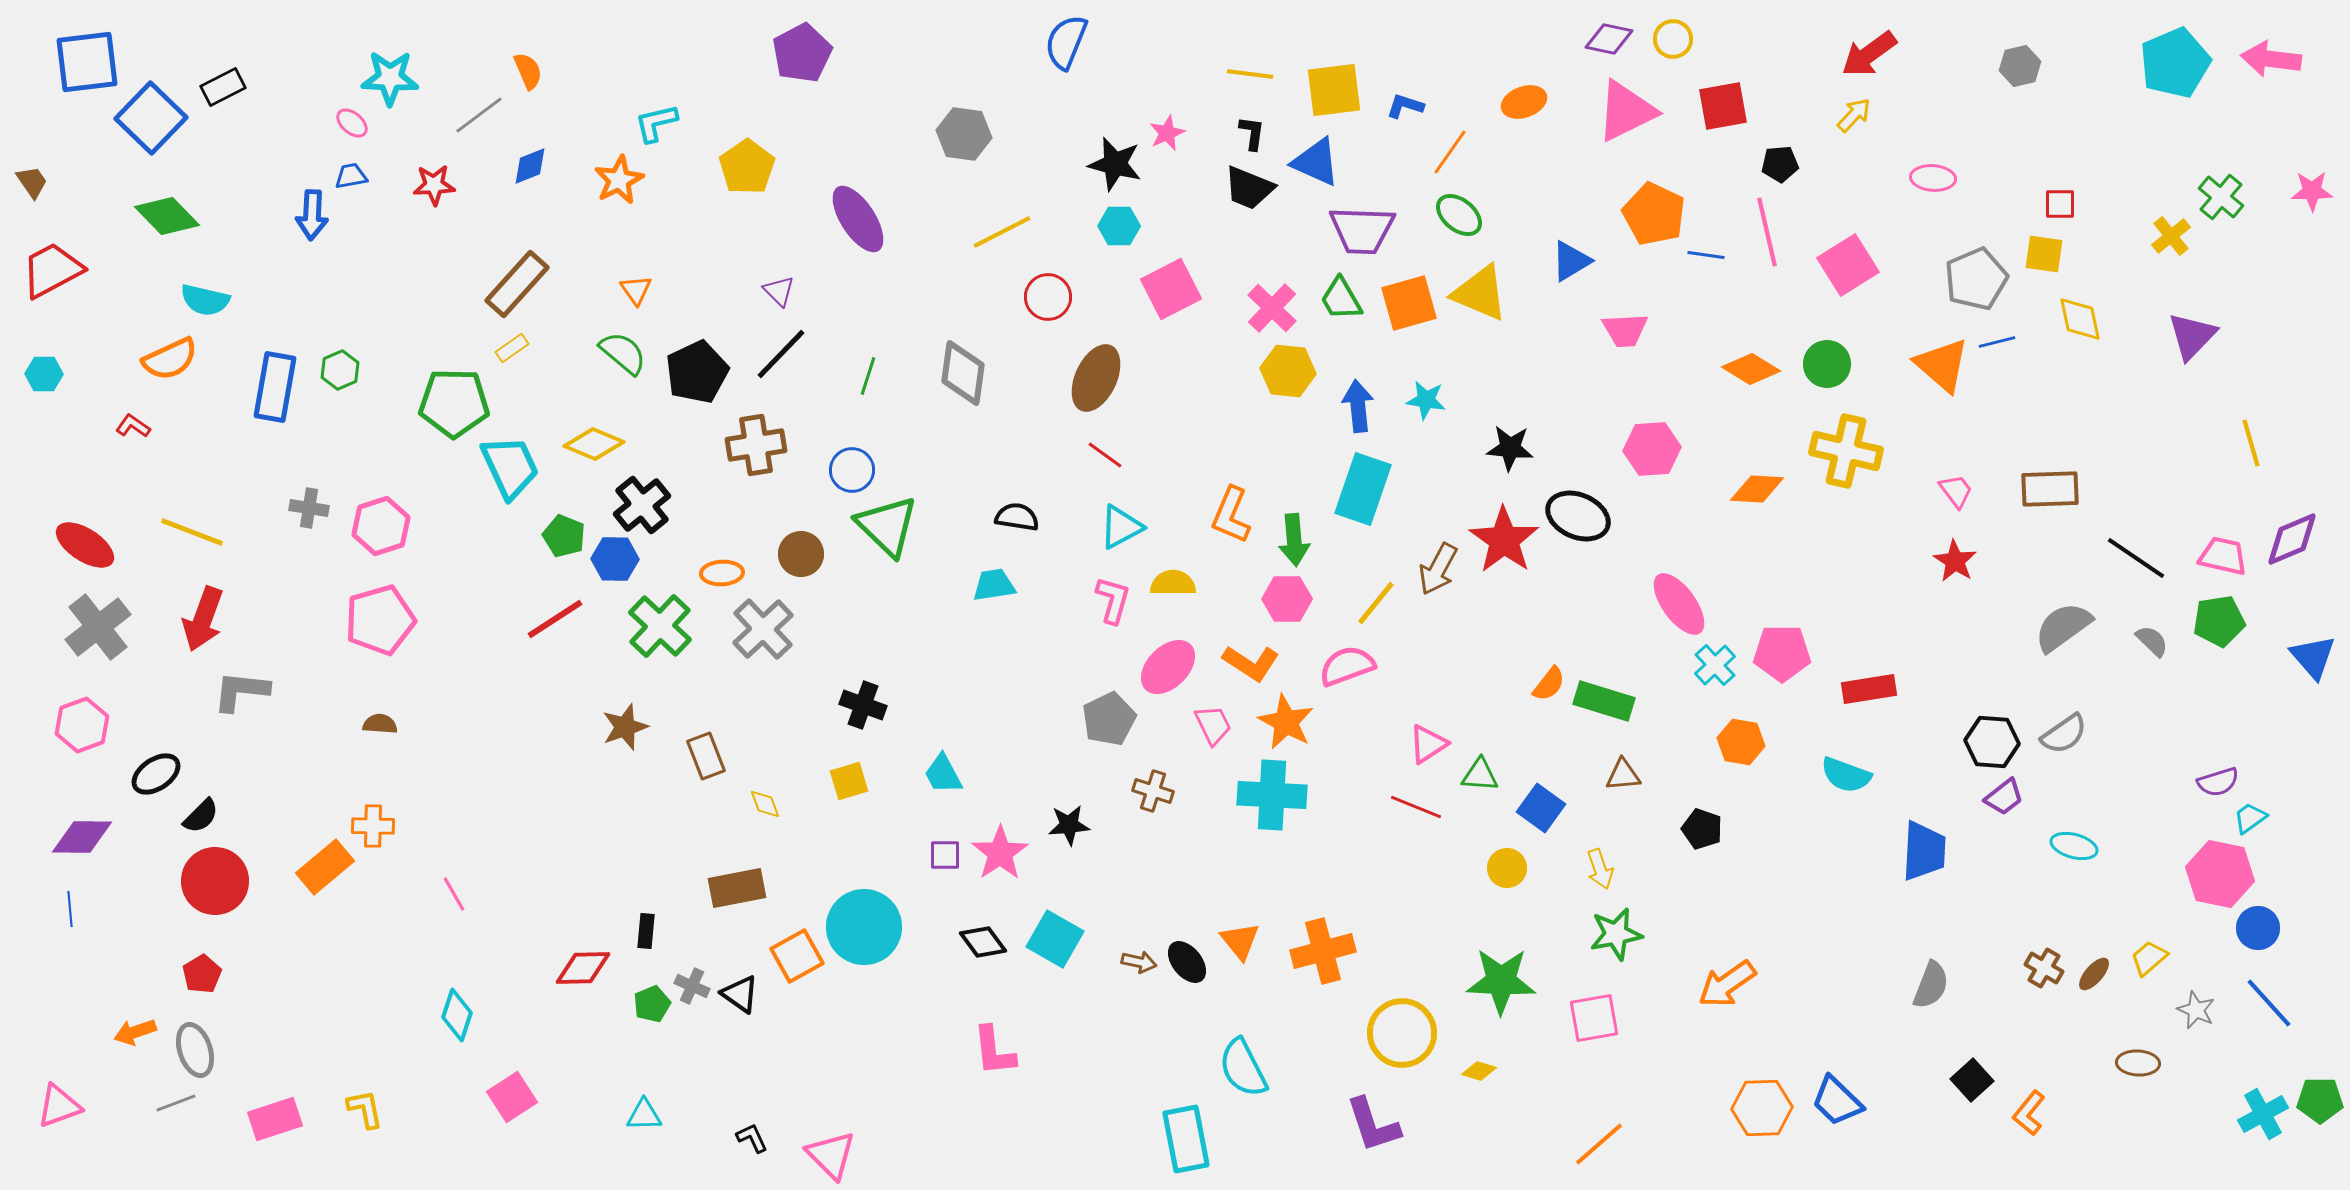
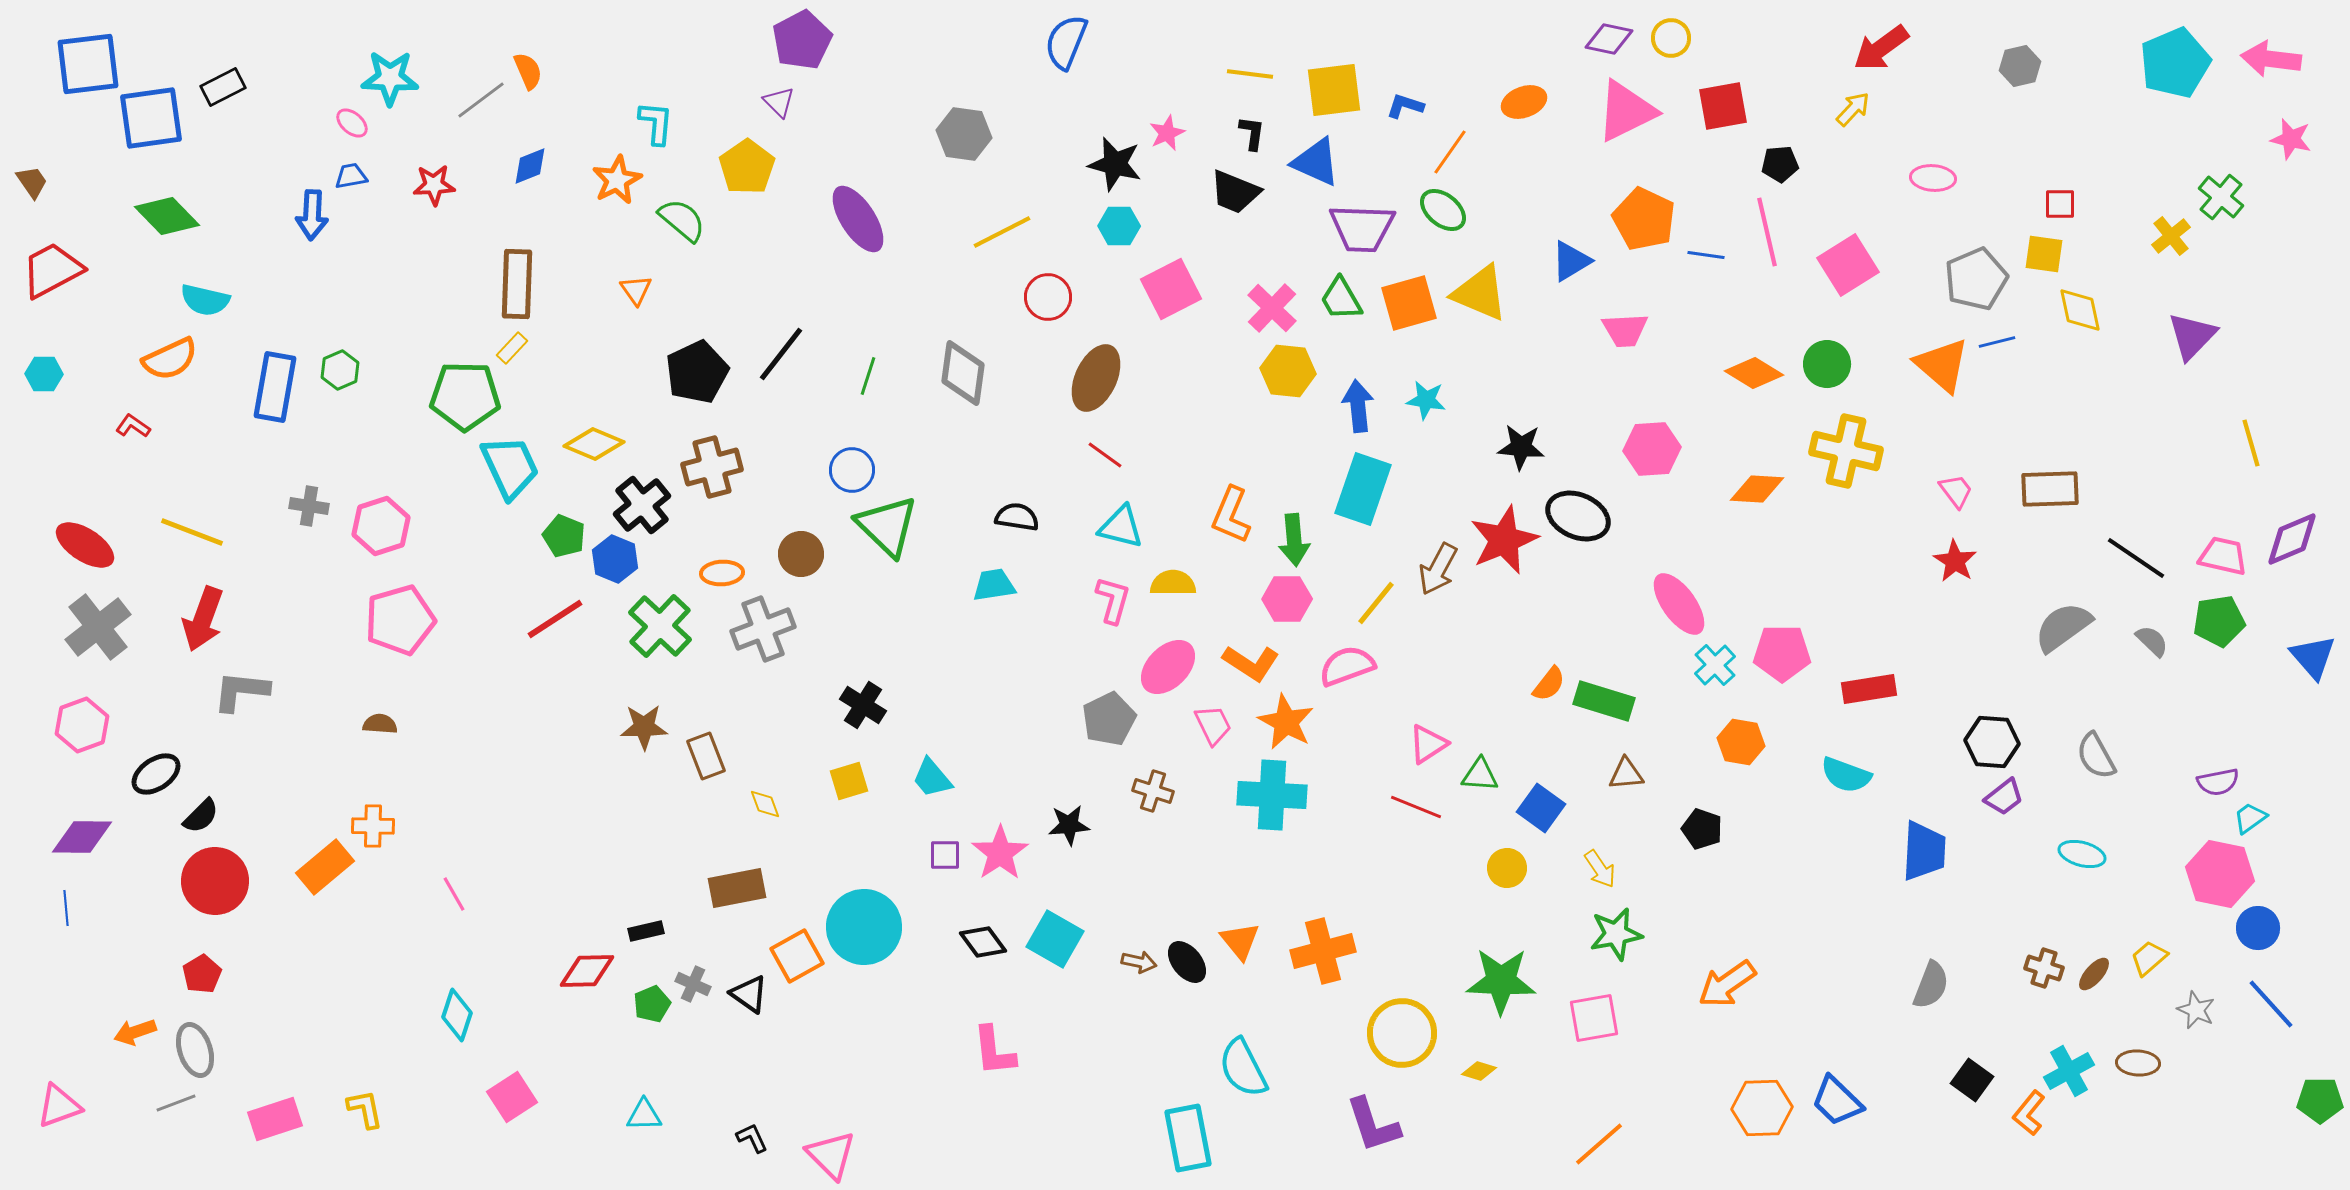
yellow circle at (1673, 39): moved 2 px left, 1 px up
purple pentagon at (802, 53): moved 13 px up
red arrow at (1869, 54): moved 12 px right, 6 px up
blue square at (87, 62): moved 1 px right, 2 px down
gray line at (479, 115): moved 2 px right, 15 px up
yellow arrow at (1854, 115): moved 1 px left, 6 px up
blue square at (151, 118): rotated 38 degrees clockwise
cyan L-shape at (656, 123): rotated 108 degrees clockwise
orange star at (619, 180): moved 2 px left
black trapezoid at (1249, 188): moved 14 px left, 4 px down
pink star at (2312, 191): moved 21 px left, 52 px up; rotated 15 degrees clockwise
orange pentagon at (1654, 214): moved 10 px left, 5 px down
green ellipse at (1459, 215): moved 16 px left, 5 px up
purple trapezoid at (1362, 230): moved 2 px up
brown rectangle at (517, 284): rotated 40 degrees counterclockwise
purple triangle at (779, 291): moved 189 px up
yellow diamond at (2080, 319): moved 9 px up
yellow rectangle at (512, 348): rotated 12 degrees counterclockwise
green semicircle at (623, 353): moved 59 px right, 133 px up
black line at (781, 354): rotated 6 degrees counterclockwise
orange diamond at (1751, 369): moved 3 px right, 4 px down
green pentagon at (454, 403): moved 11 px right, 7 px up
brown cross at (756, 445): moved 44 px left, 22 px down; rotated 6 degrees counterclockwise
black star at (1510, 448): moved 11 px right, 1 px up
gray cross at (309, 508): moved 2 px up
cyan triangle at (1121, 527): rotated 42 degrees clockwise
red star at (1504, 540): rotated 14 degrees clockwise
blue hexagon at (615, 559): rotated 21 degrees clockwise
pink pentagon at (380, 620): moved 20 px right
gray cross at (763, 629): rotated 22 degrees clockwise
black cross at (863, 705): rotated 12 degrees clockwise
brown star at (625, 727): moved 19 px right; rotated 18 degrees clockwise
gray semicircle at (2064, 734): moved 32 px right, 22 px down; rotated 96 degrees clockwise
cyan trapezoid at (943, 774): moved 11 px left, 4 px down; rotated 12 degrees counterclockwise
brown triangle at (1623, 775): moved 3 px right, 1 px up
purple semicircle at (2218, 782): rotated 6 degrees clockwise
cyan ellipse at (2074, 846): moved 8 px right, 8 px down
yellow arrow at (1600, 869): rotated 15 degrees counterclockwise
blue line at (70, 909): moved 4 px left, 1 px up
black rectangle at (646, 931): rotated 72 degrees clockwise
red diamond at (583, 968): moved 4 px right, 3 px down
brown cross at (2044, 968): rotated 12 degrees counterclockwise
gray cross at (692, 986): moved 1 px right, 2 px up
black triangle at (740, 994): moved 9 px right
blue line at (2269, 1003): moved 2 px right, 1 px down
black square at (1972, 1080): rotated 12 degrees counterclockwise
cyan cross at (2263, 1114): moved 194 px left, 43 px up
cyan rectangle at (1186, 1139): moved 2 px right, 1 px up
